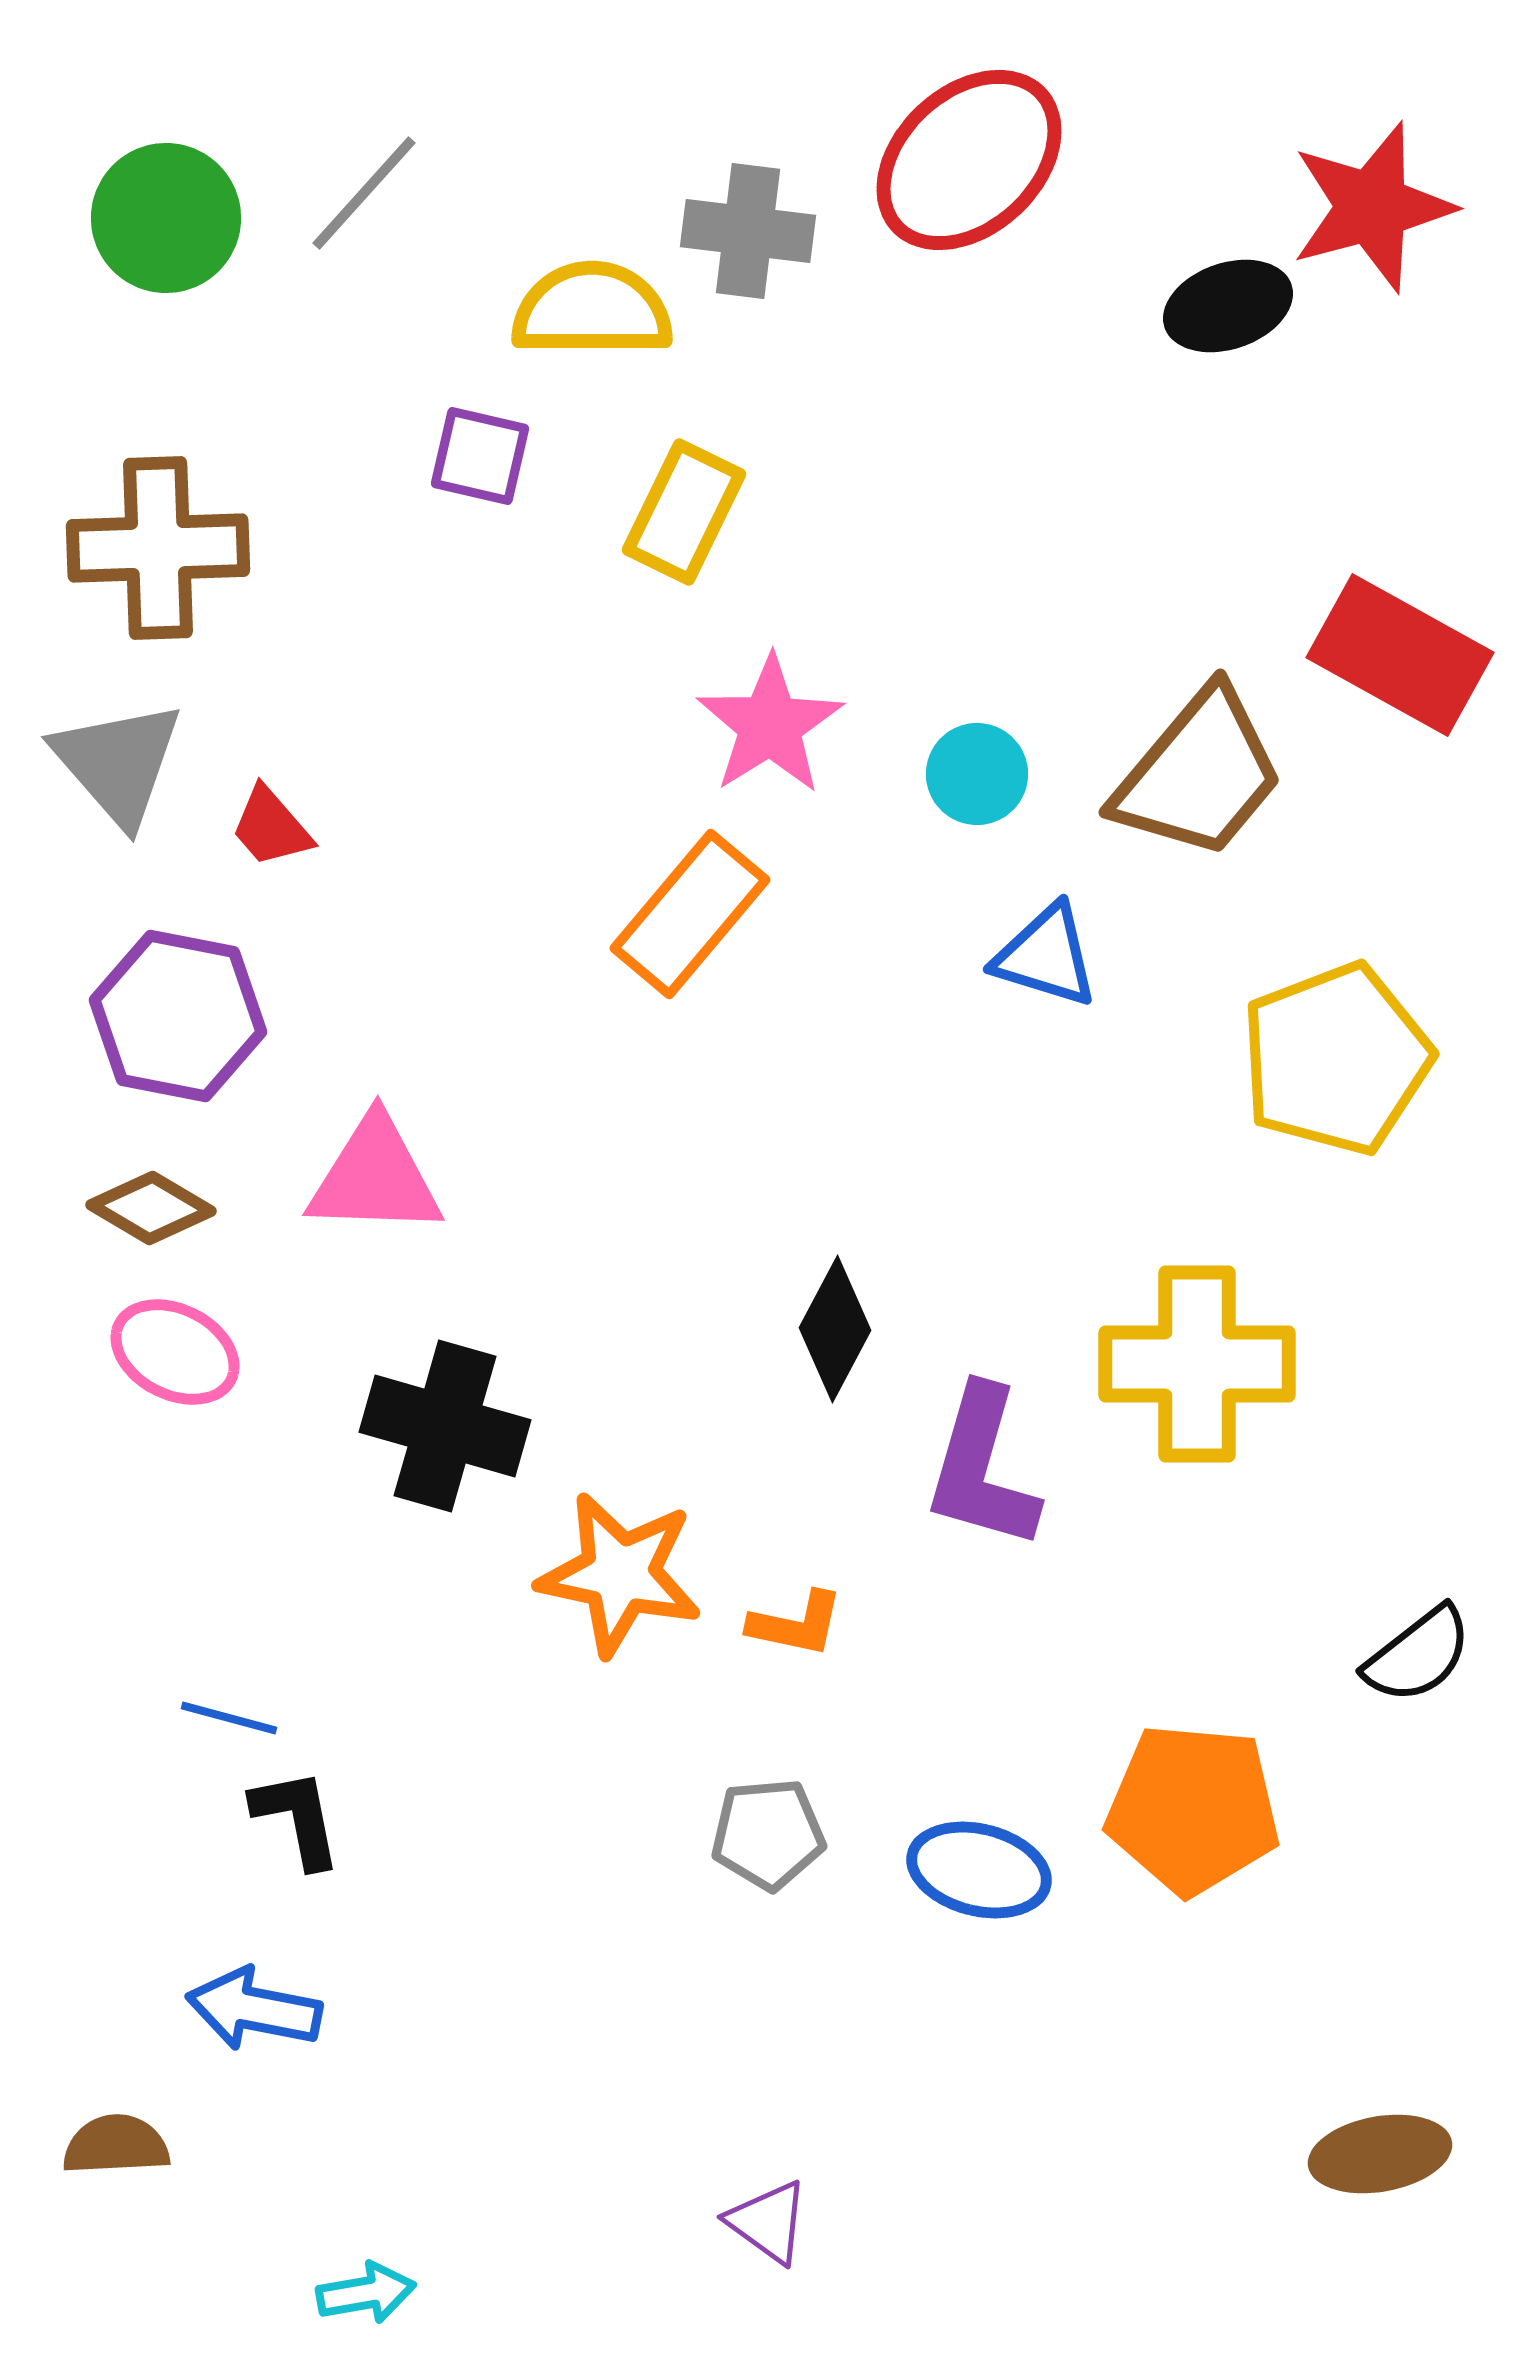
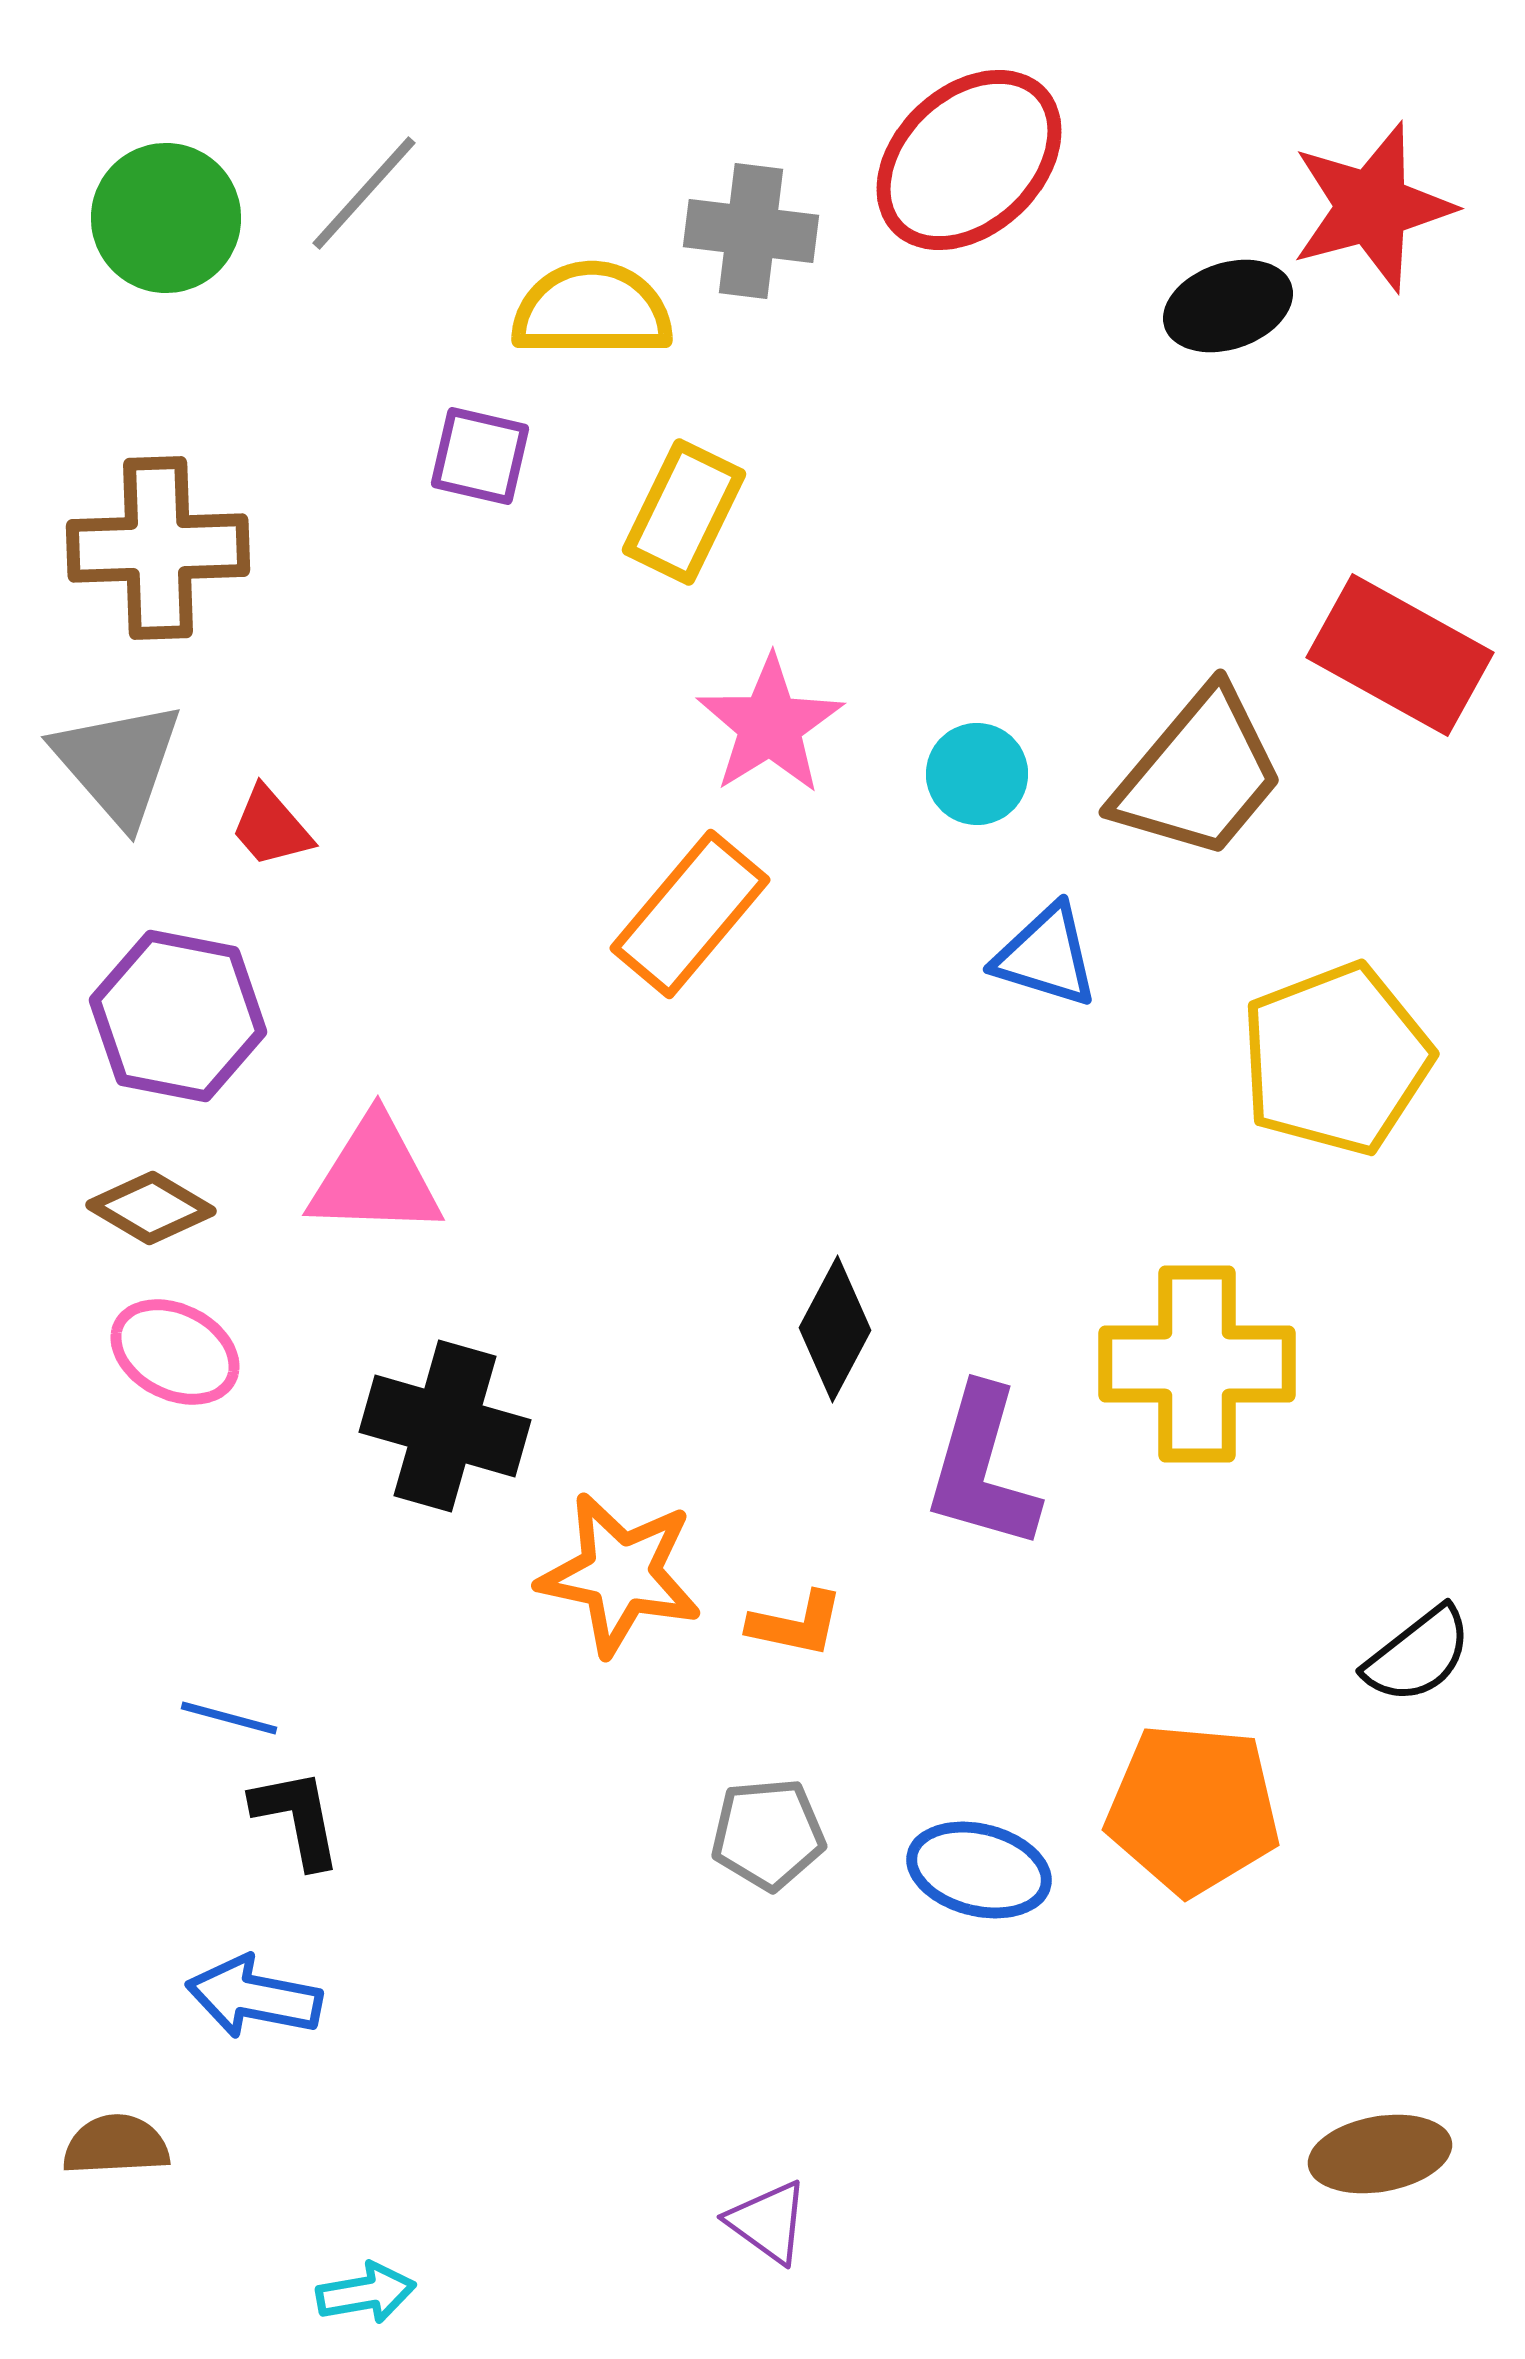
gray cross: moved 3 px right
blue arrow: moved 12 px up
